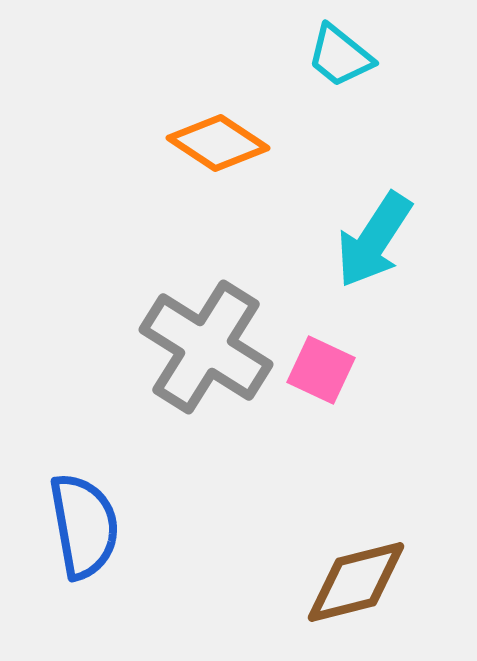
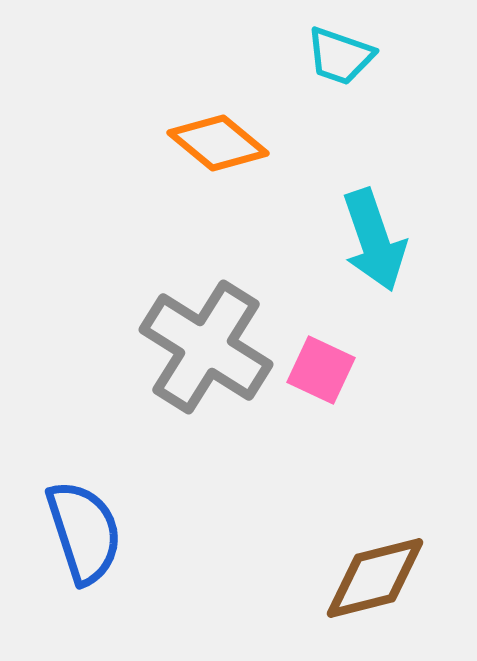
cyan trapezoid: rotated 20 degrees counterclockwise
orange diamond: rotated 6 degrees clockwise
cyan arrow: rotated 52 degrees counterclockwise
blue semicircle: moved 6 px down; rotated 8 degrees counterclockwise
brown diamond: moved 19 px right, 4 px up
